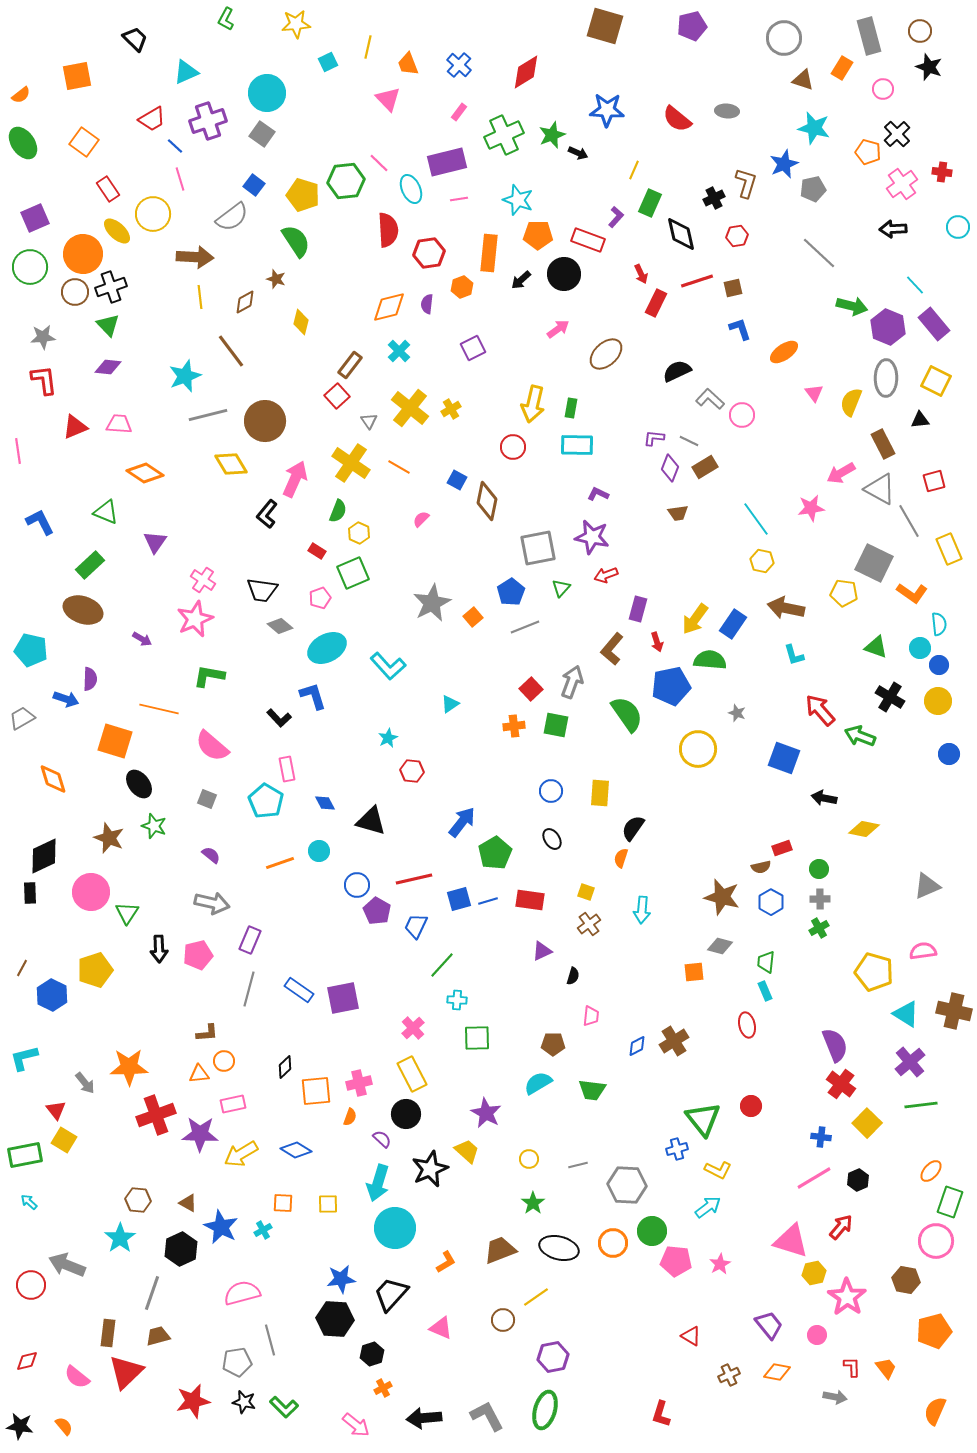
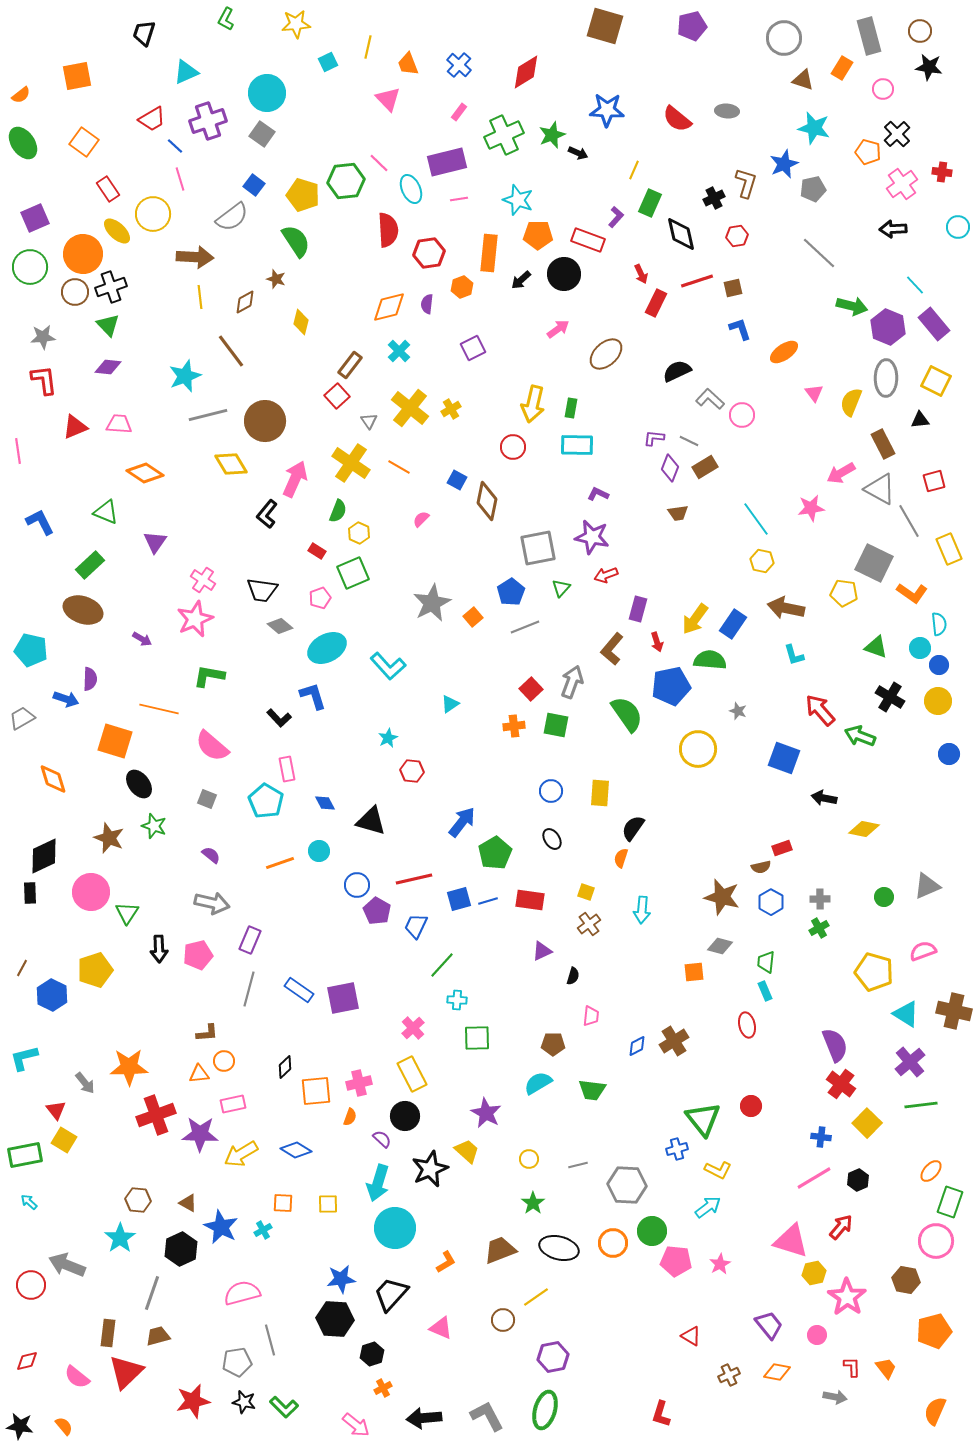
black trapezoid at (135, 39): moved 9 px right, 6 px up; rotated 116 degrees counterclockwise
black star at (929, 67): rotated 12 degrees counterclockwise
gray star at (737, 713): moved 1 px right, 2 px up
green circle at (819, 869): moved 65 px right, 28 px down
pink semicircle at (923, 951): rotated 12 degrees counterclockwise
black circle at (406, 1114): moved 1 px left, 2 px down
